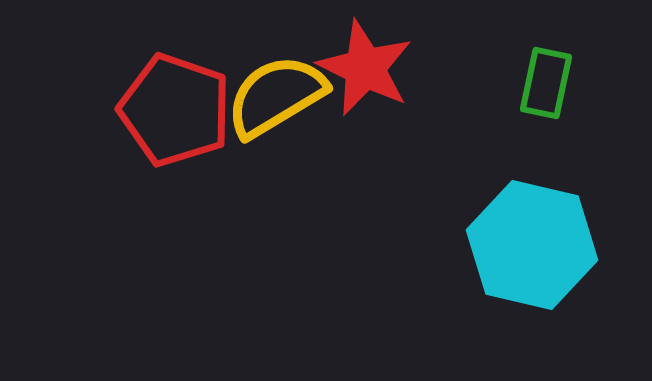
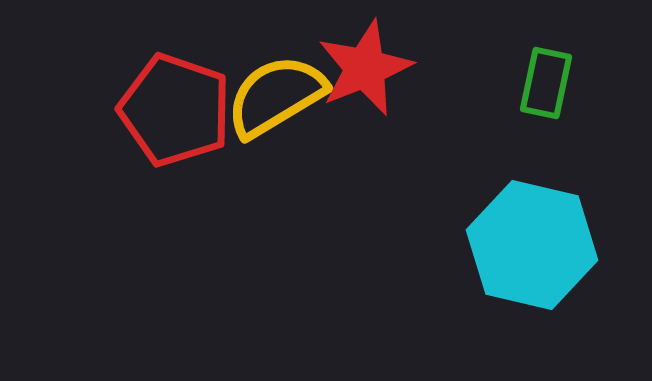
red star: rotated 24 degrees clockwise
